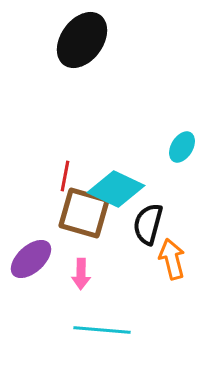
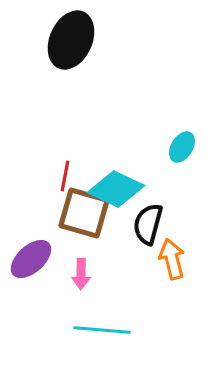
black ellipse: moved 11 px left; rotated 12 degrees counterclockwise
